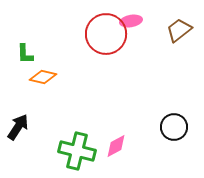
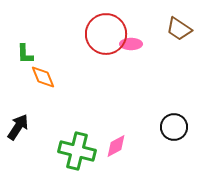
pink ellipse: moved 23 px down; rotated 10 degrees clockwise
brown trapezoid: moved 1 px up; rotated 108 degrees counterclockwise
orange diamond: rotated 56 degrees clockwise
